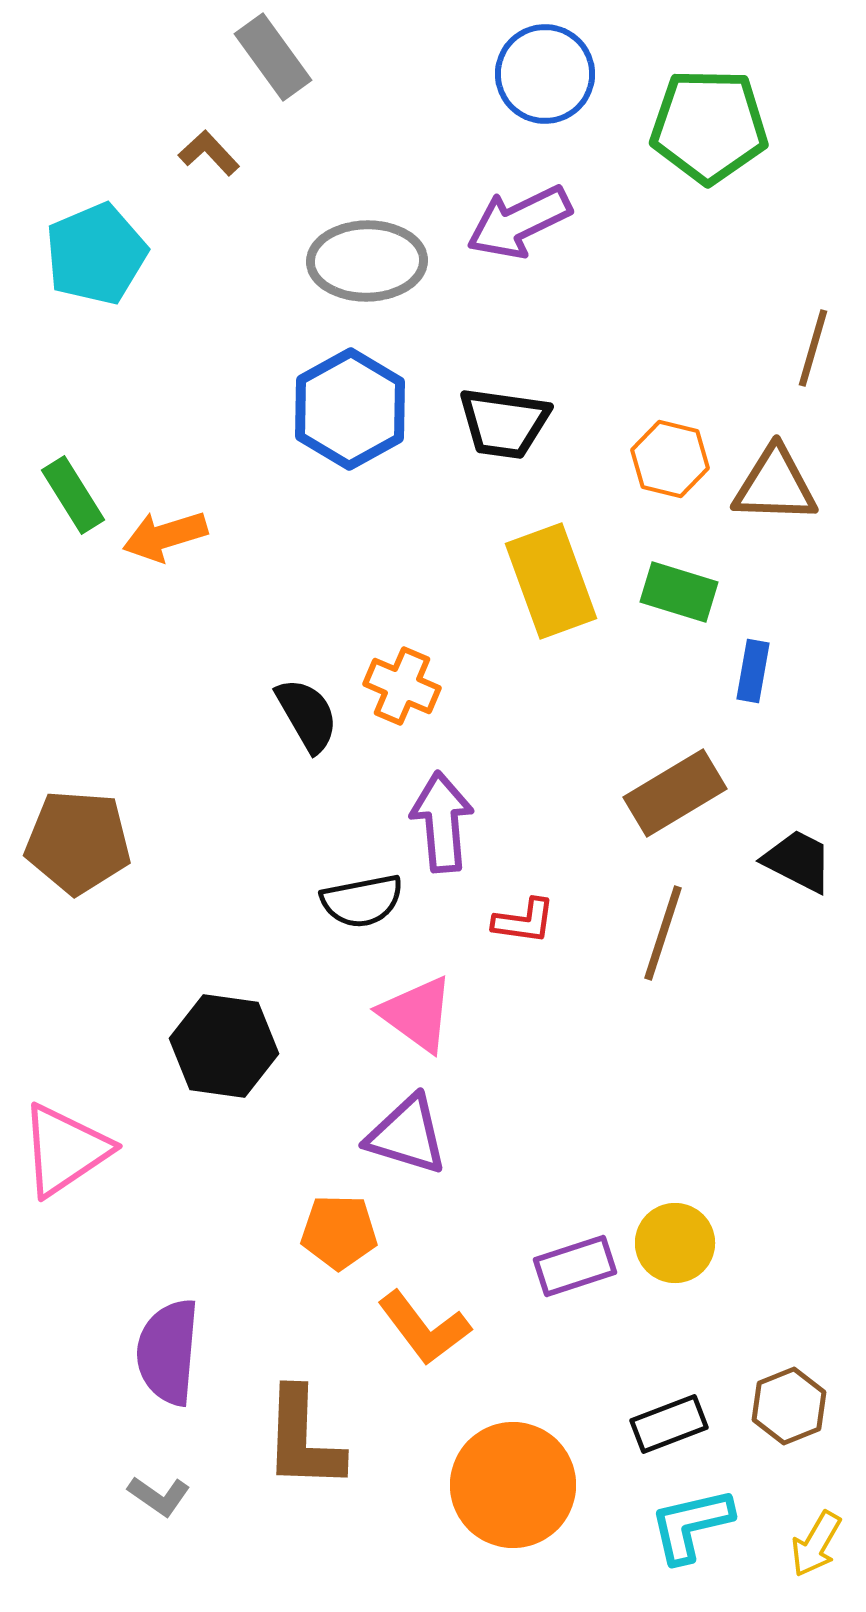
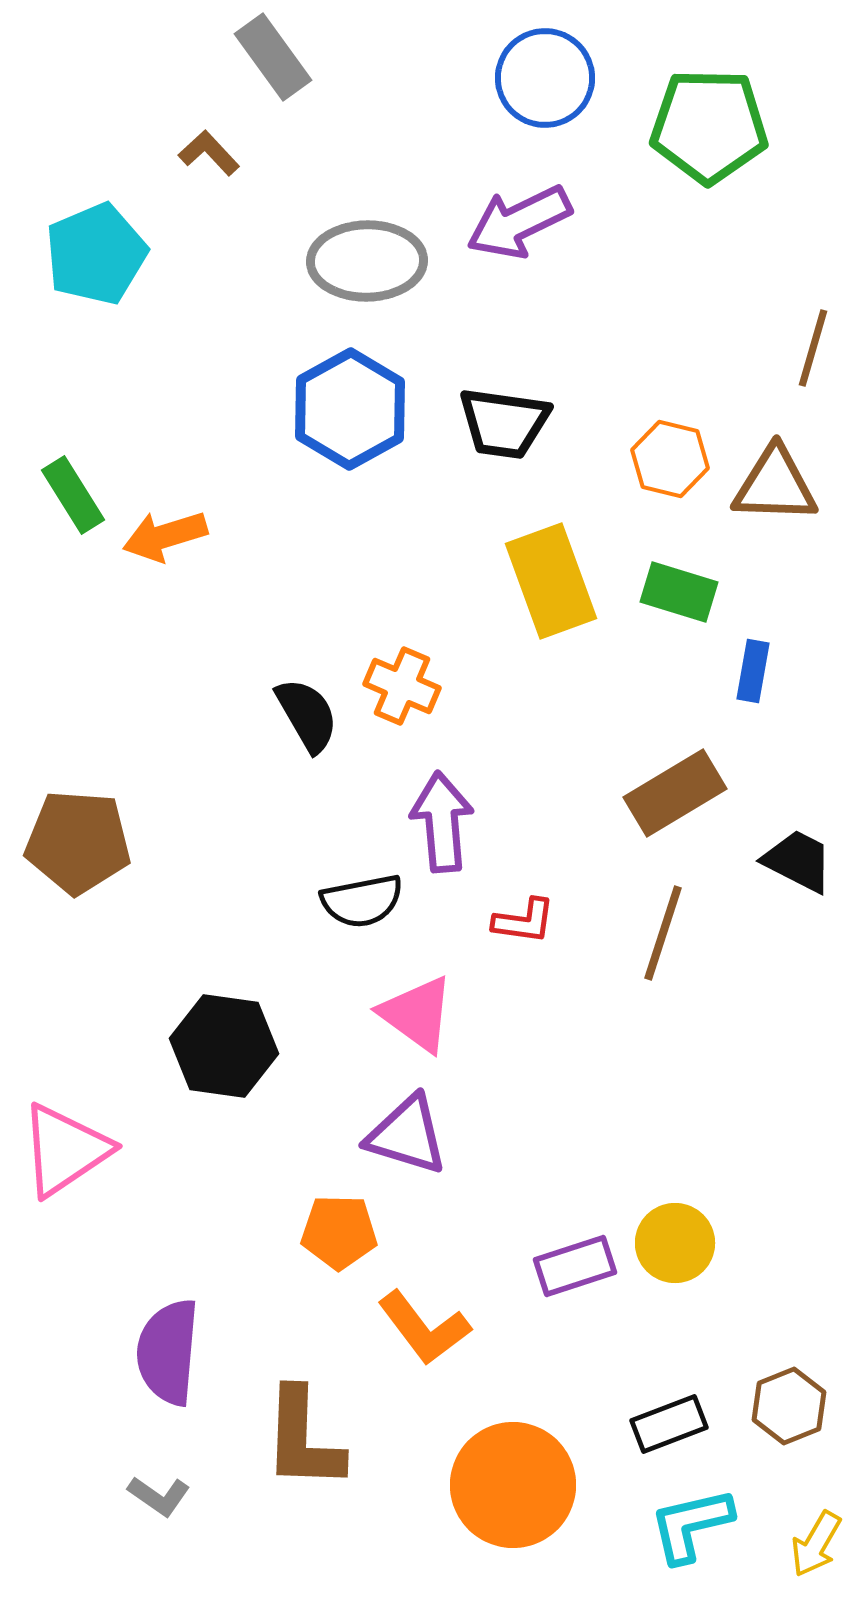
blue circle at (545, 74): moved 4 px down
